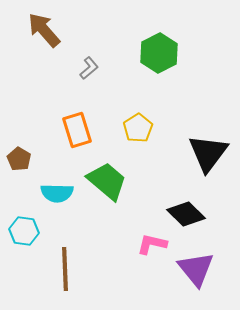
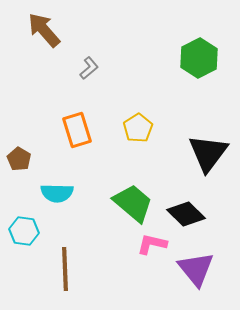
green hexagon: moved 40 px right, 5 px down
green trapezoid: moved 26 px right, 22 px down
